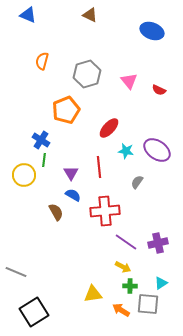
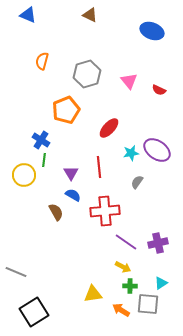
cyan star: moved 5 px right, 2 px down; rotated 21 degrees counterclockwise
